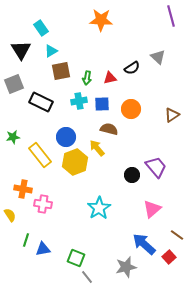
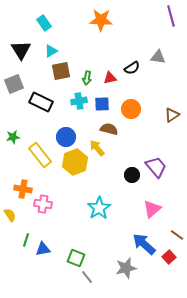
cyan rectangle: moved 3 px right, 5 px up
gray triangle: rotated 35 degrees counterclockwise
gray star: moved 1 px down
